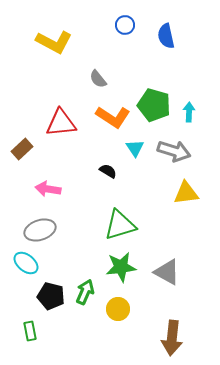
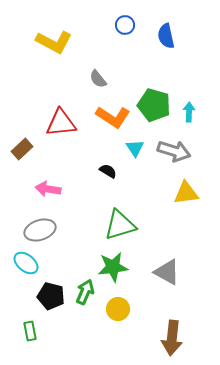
green star: moved 8 px left
